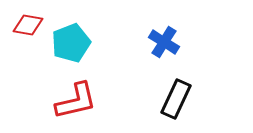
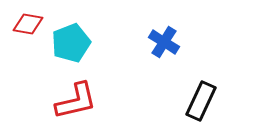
red diamond: moved 1 px up
black rectangle: moved 25 px right, 2 px down
